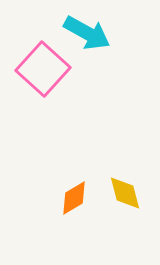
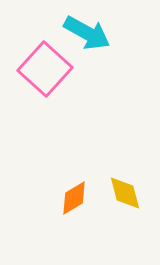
pink square: moved 2 px right
